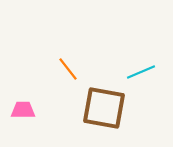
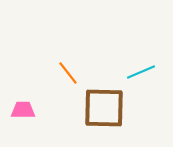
orange line: moved 4 px down
brown square: rotated 9 degrees counterclockwise
